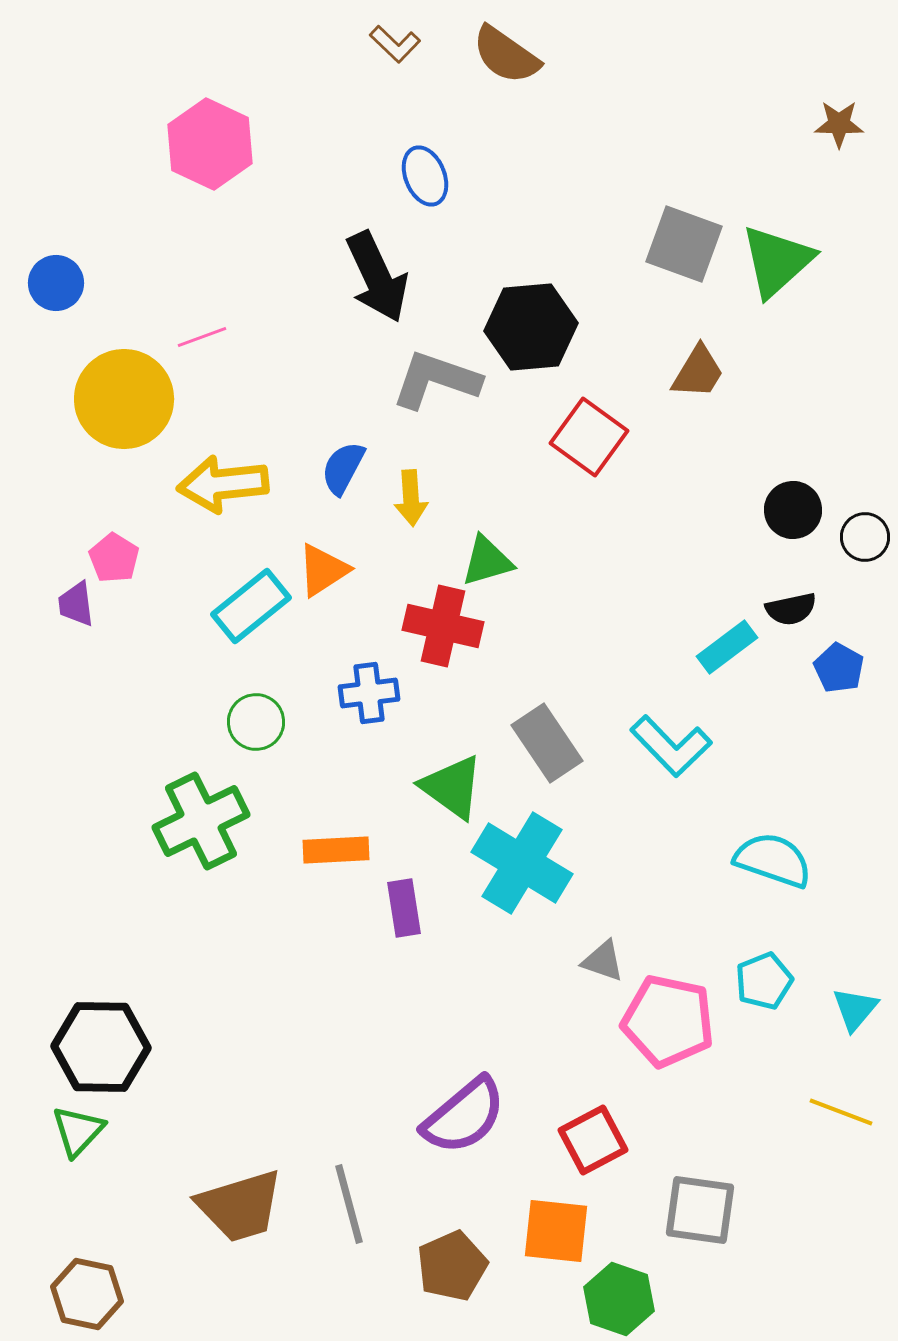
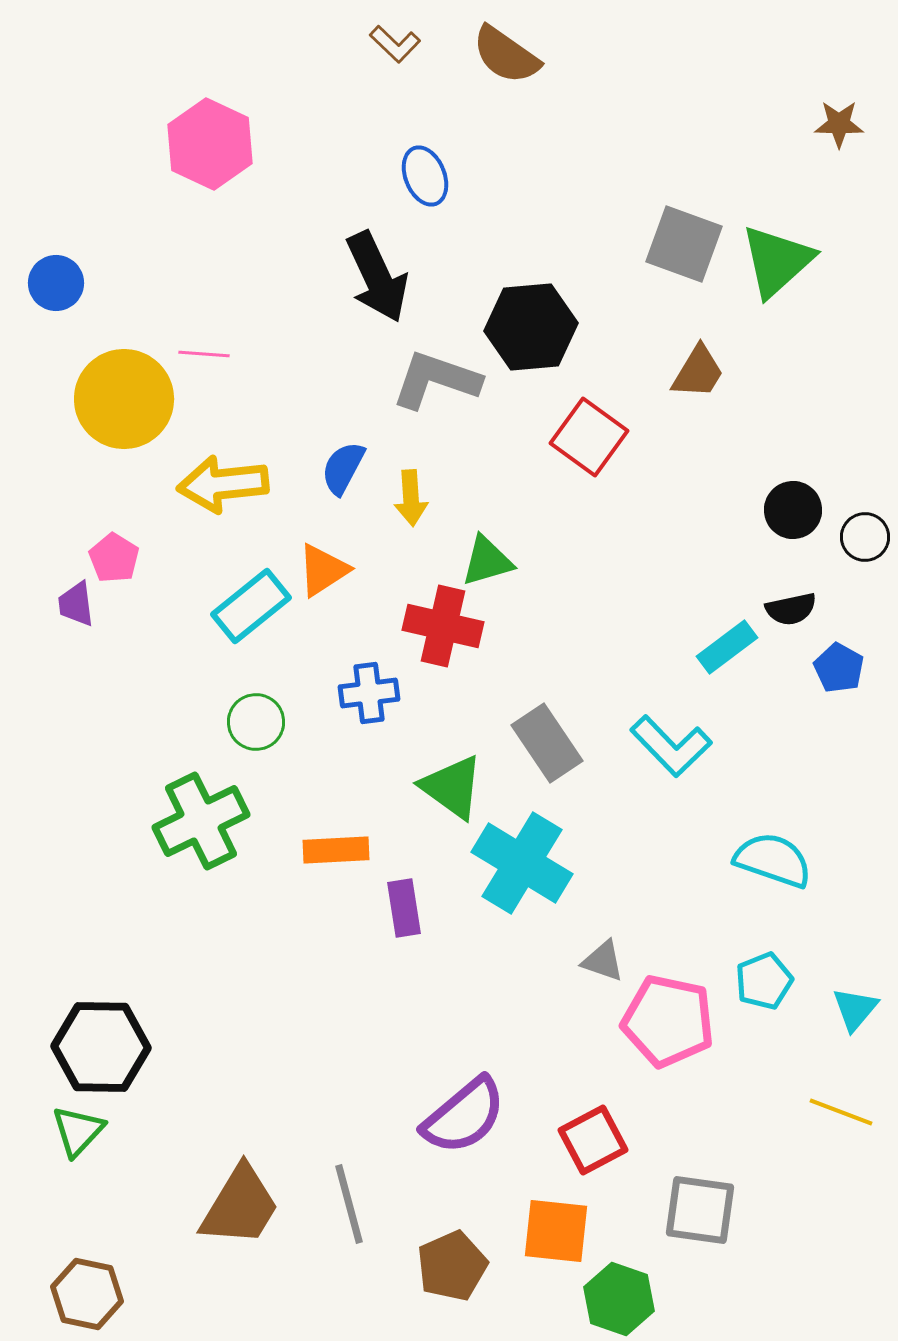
pink line at (202, 337): moved 2 px right, 17 px down; rotated 24 degrees clockwise
brown trapezoid at (240, 1206): rotated 42 degrees counterclockwise
